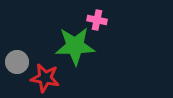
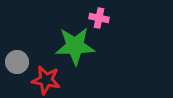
pink cross: moved 2 px right, 2 px up
red star: moved 1 px right, 2 px down
